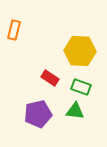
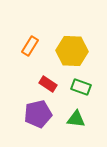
orange rectangle: moved 16 px right, 16 px down; rotated 18 degrees clockwise
yellow hexagon: moved 8 px left
red rectangle: moved 2 px left, 6 px down
green triangle: moved 1 px right, 8 px down
